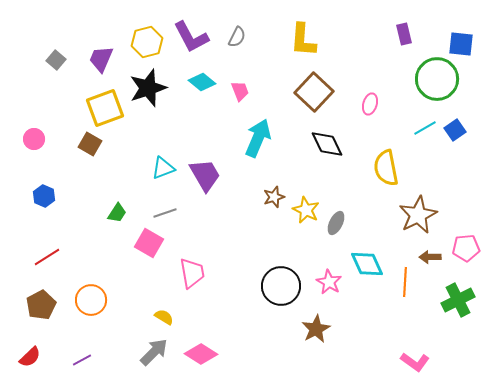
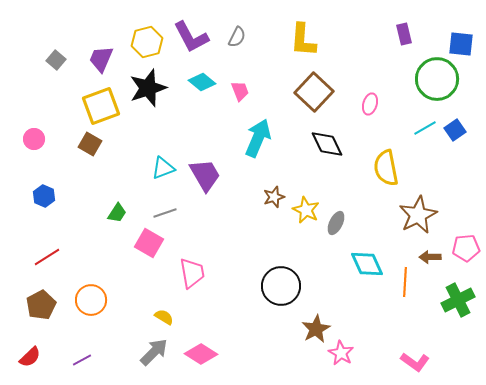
yellow square at (105, 108): moved 4 px left, 2 px up
pink star at (329, 282): moved 12 px right, 71 px down
